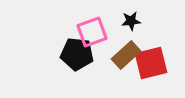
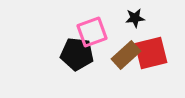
black star: moved 4 px right, 3 px up
red square: moved 10 px up
